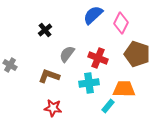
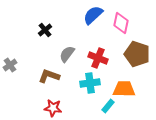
pink diamond: rotated 15 degrees counterclockwise
gray cross: rotated 24 degrees clockwise
cyan cross: moved 1 px right
